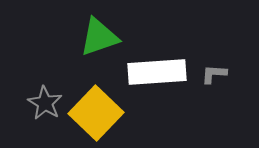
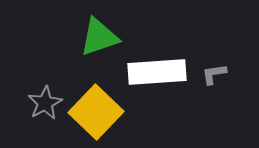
gray L-shape: rotated 12 degrees counterclockwise
gray star: rotated 12 degrees clockwise
yellow square: moved 1 px up
